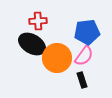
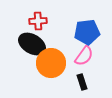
orange circle: moved 6 px left, 5 px down
black rectangle: moved 2 px down
